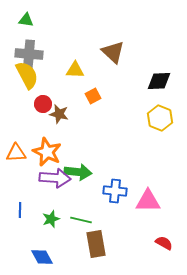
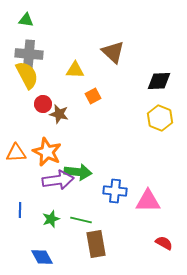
purple arrow: moved 3 px right, 2 px down; rotated 12 degrees counterclockwise
